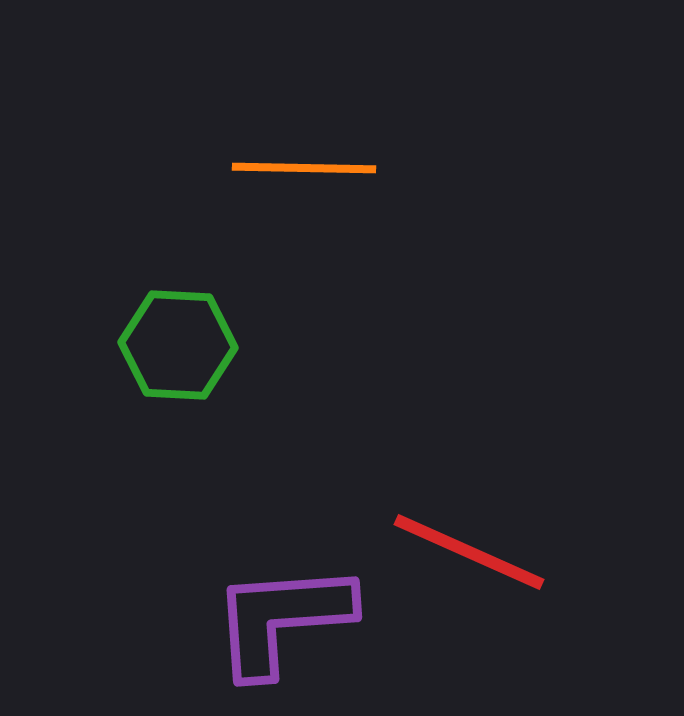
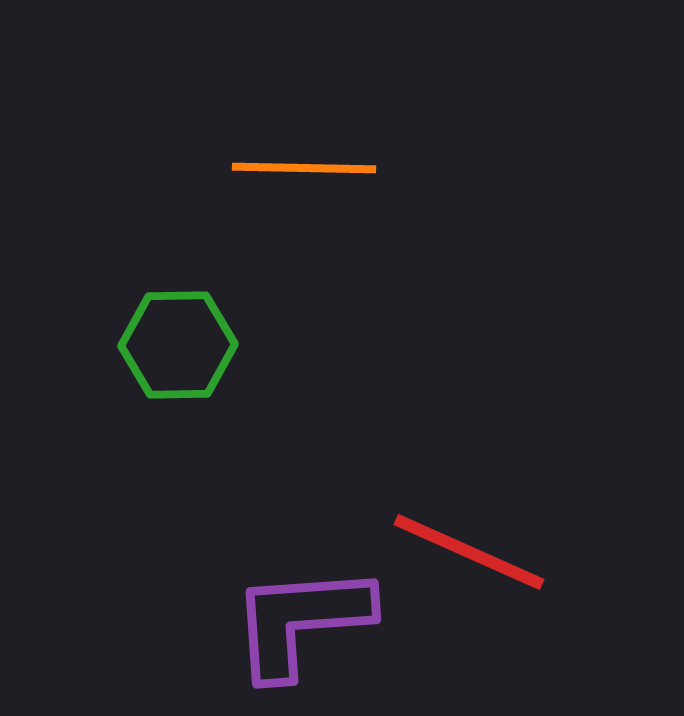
green hexagon: rotated 4 degrees counterclockwise
purple L-shape: moved 19 px right, 2 px down
